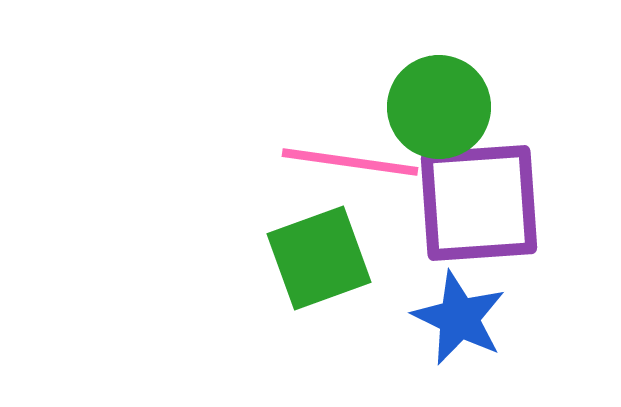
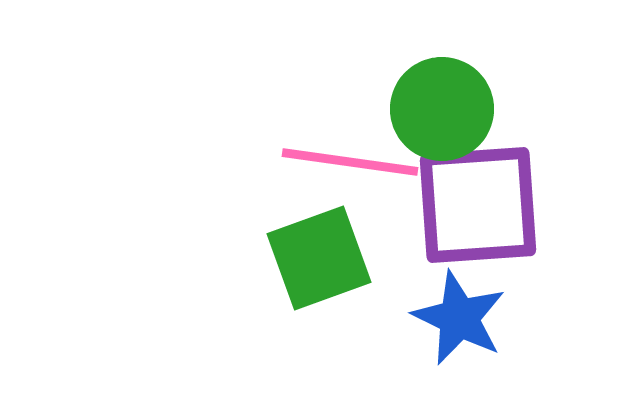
green circle: moved 3 px right, 2 px down
purple square: moved 1 px left, 2 px down
